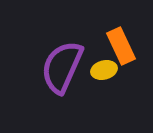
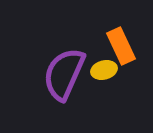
purple semicircle: moved 2 px right, 7 px down
